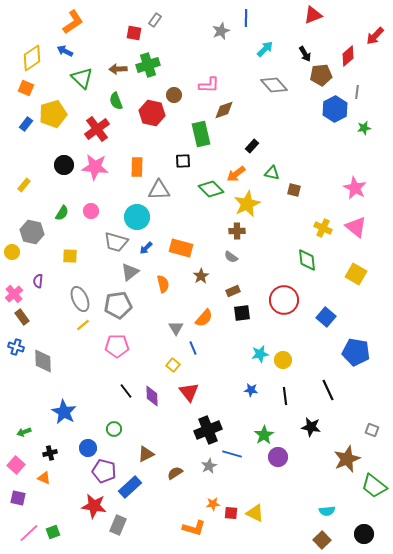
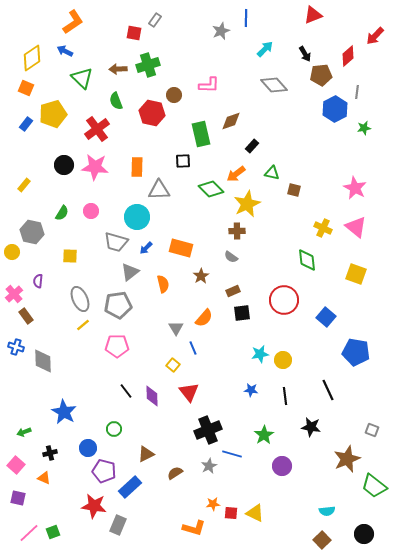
brown diamond at (224, 110): moved 7 px right, 11 px down
yellow square at (356, 274): rotated 10 degrees counterclockwise
brown rectangle at (22, 317): moved 4 px right, 1 px up
purple circle at (278, 457): moved 4 px right, 9 px down
